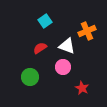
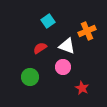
cyan square: moved 3 px right
